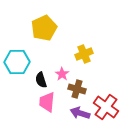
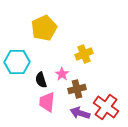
brown cross: rotated 30 degrees counterclockwise
